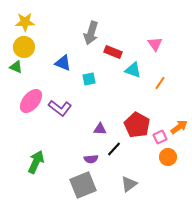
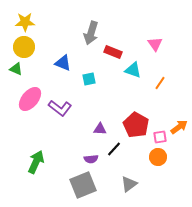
green triangle: moved 2 px down
pink ellipse: moved 1 px left, 2 px up
red pentagon: moved 1 px left
pink square: rotated 16 degrees clockwise
orange circle: moved 10 px left
